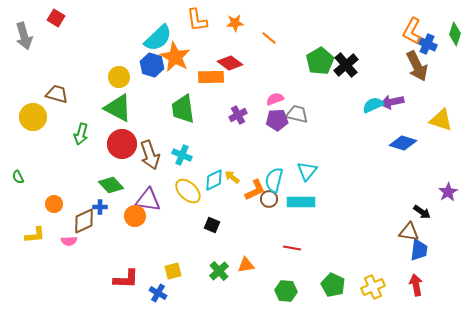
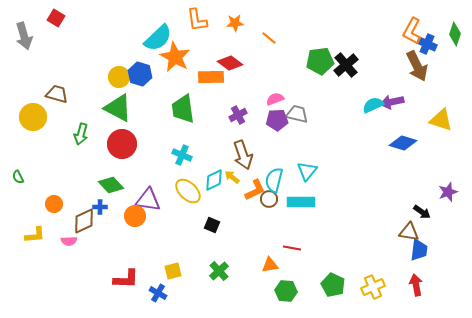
green pentagon at (320, 61): rotated 24 degrees clockwise
blue hexagon at (152, 65): moved 12 px left, 9 px down
brown arrow at (150, 155): moved 93 px right
purple star at (448, 192): rotated 12 degrees clockwise
orange triangle at (246, 265): moved 24 px right
